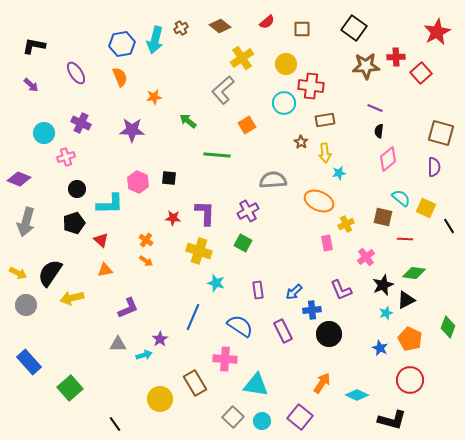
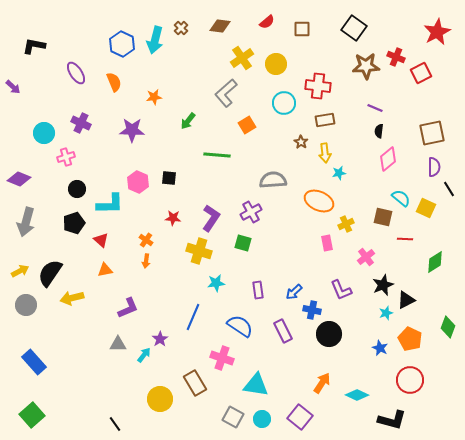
brown diamond at (220, 26): rotated 30 degrees counterclockwise
brown cross at (181, 28): rotated 16 degrees counterclockwise
blue hexagon at (122, 44): rotated 25 degrees counterclockwise
red cross at (396, 57): rotated 24 degrees clockwise
yellow circle at (286, 64): moved 10 px left
red square at (421, 73): rotated 15 degrees clockwise
orange semicircle at (120, 77): moved 6 px left, 5 px down
purple arrow at (31, 85): moved 18 px left, 2 px down
red cross at (311, 86): moved 7 px right
gray L-shape at (223, 90): moved 3 px right, 3 px down
green arrow at (188, 121): rotated 90 degrees counterclockwise
brown square at (441, 133): moved 9 px left; rotated 28 degrees counterclockwise
purple cross at (248, 211): moved 3 px right, 1 px down
purple L-shape at (205, 213): moved 6 px right, 5 px down; rotated 32 degrees clockwise
black line at (449, 226): moved 37 px up
green square at (243, 243): rotated 12 degrees counterclockwise
orange arrow at (146, 261): rotated 64 degrees clockwise
yellow arrow at (18, 273): moved 2 px right, 2 px up; rotated 54 degrees counterclockwise
green diamond at (414, 273): moved 21 px right, 11 px up; rotated 40 degrees counterclockwise
cyan star at (216, 283): rotated 24 degrees counterclockwise
blue cross at (312, 310): rotated 18 degrees clockwise
cyan arrow at (144, 355): rotated 35 degrees counterclockwise
pink cross at (225, 359): moved 3 px left, 1 px up; rotated 15 degrees clockwise
blue rectangle at (29, 362): moved 5 px right
green square at (70, 388): moved 38 px left, 27 px down
gray square at (233, 417): rotated 15 degrees counterclockwise
cyan circle at (262, 421): moved 2 px up
